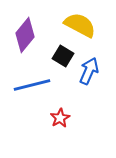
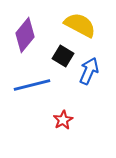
red star: moved 3 px right, 2 px down
